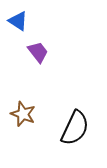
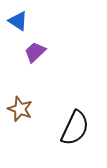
purple trapezoid: moved 3 px left; rotated 95 degrees counterclockwise
brown star: moved 3 px left, 5 px up
